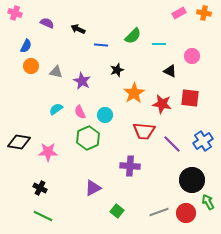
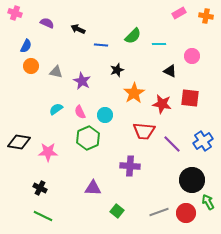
orange cross: moved 2 px right, 3 px down
purple triangle: rotated 30 degrees clockwise
